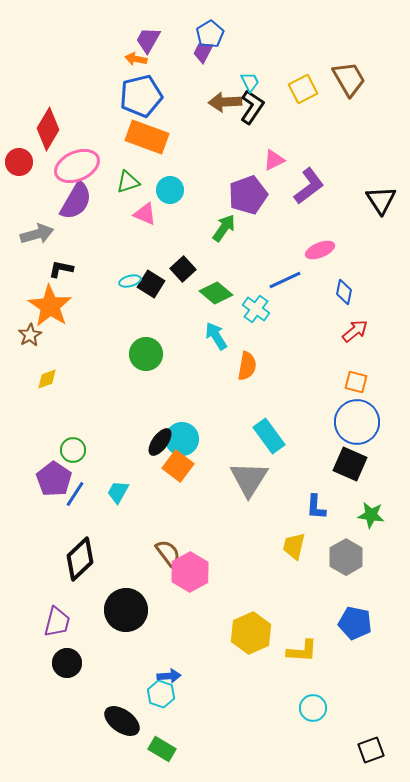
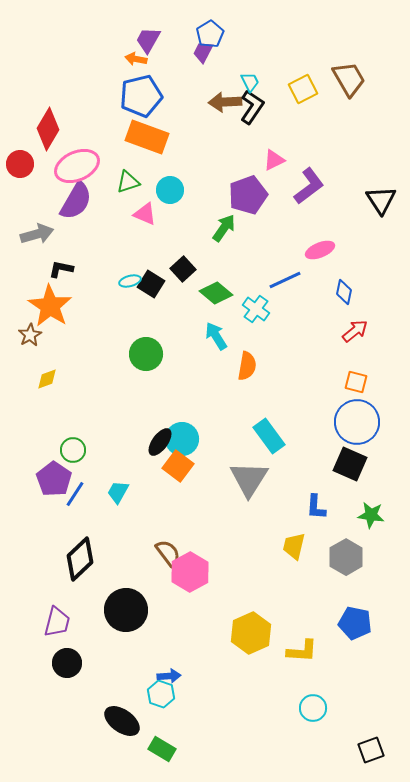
red circle at (19, 162): moved 1 px right, 2 px down
